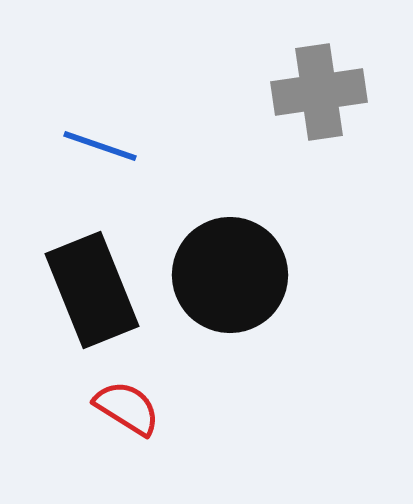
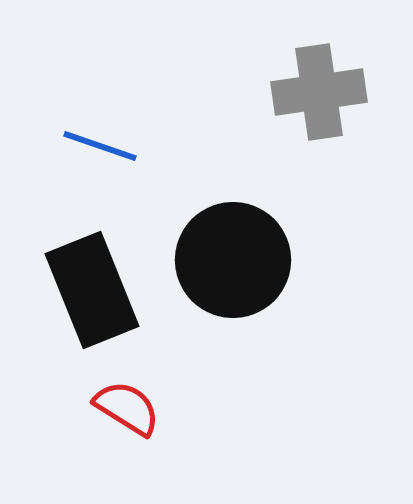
black circle: moved 3 px right, 15 px up
